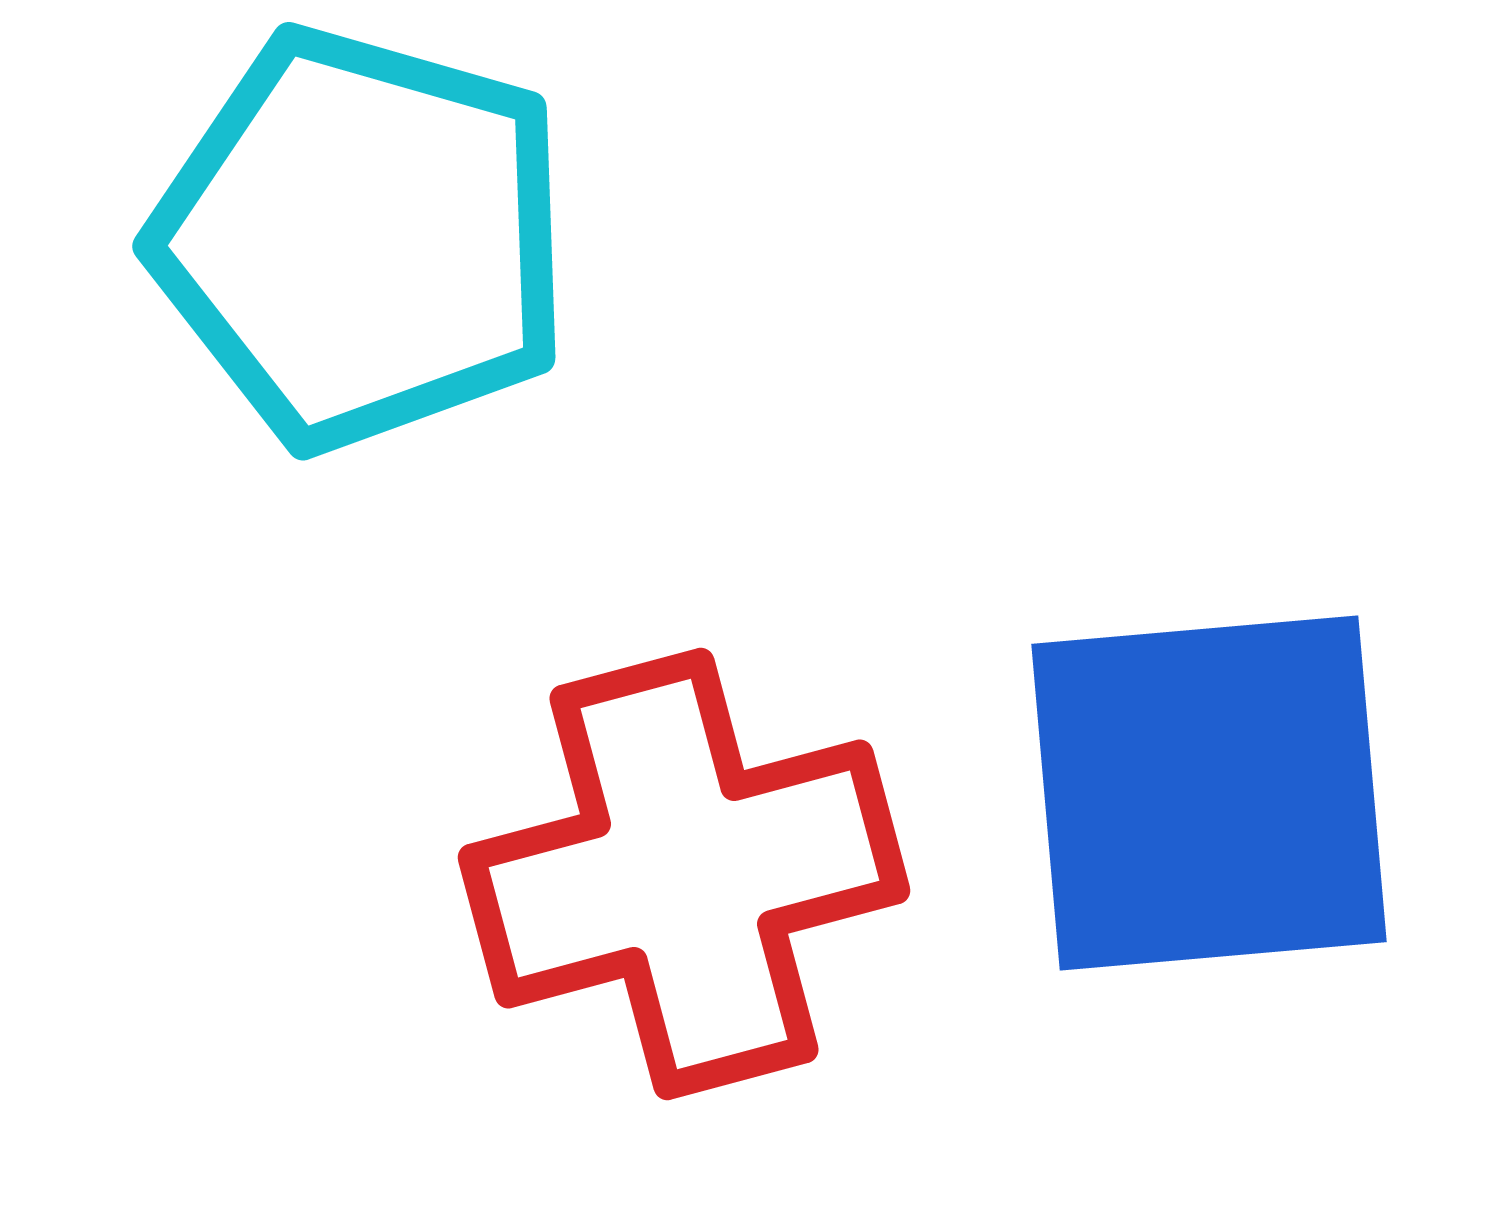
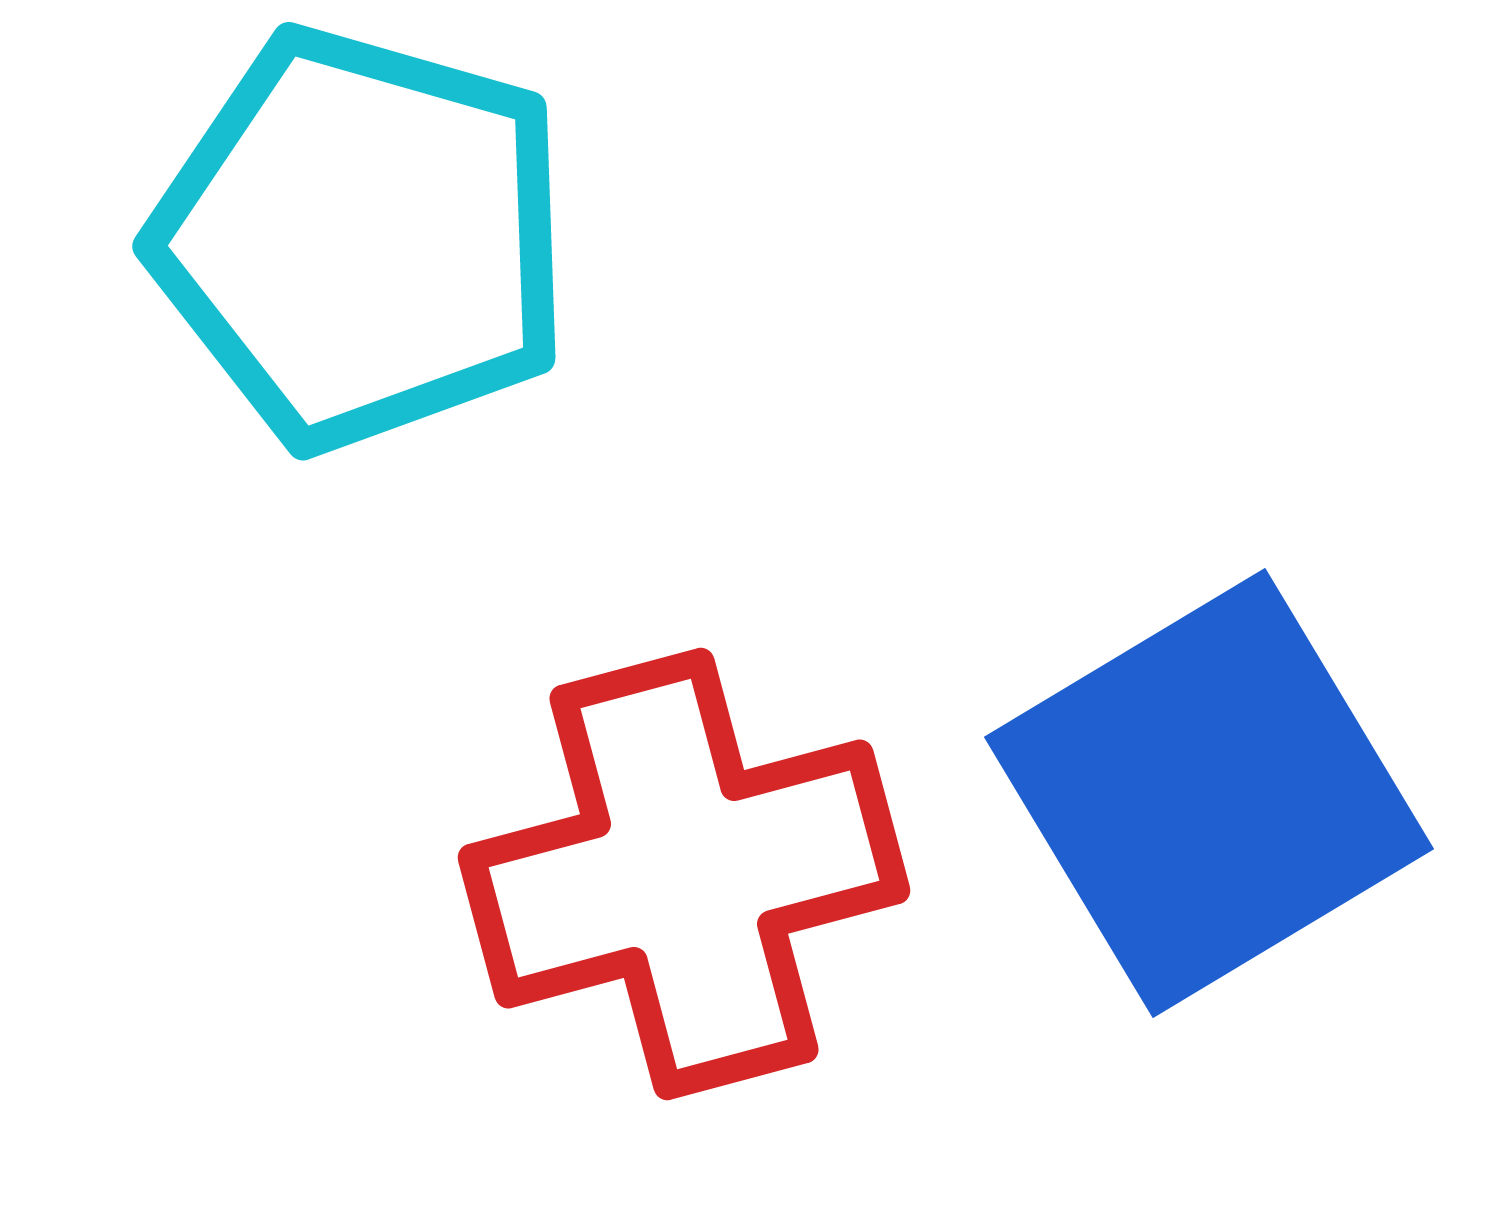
blue square: rotated 26 degrees counterclockwise
